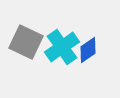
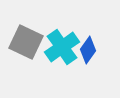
blue diamond: rotated 20 degrees counterclockwise
